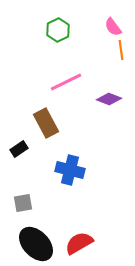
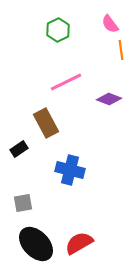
pink semicircle: moved 3 px left, 3 px up
